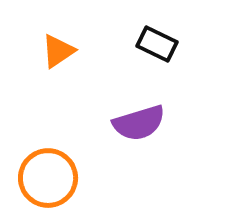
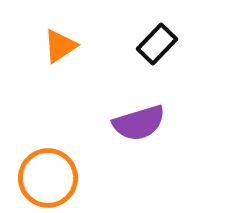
black rectangle: rotated 72 degrees counterclockwise
orange triangle: moved 2 px right, 5 px up
